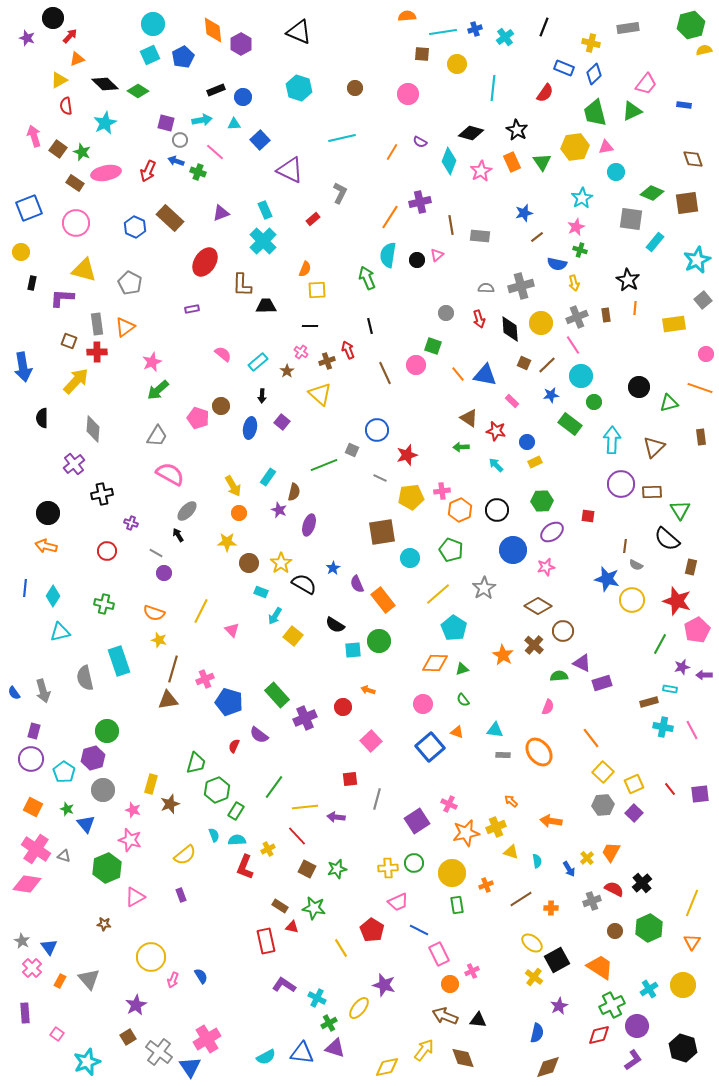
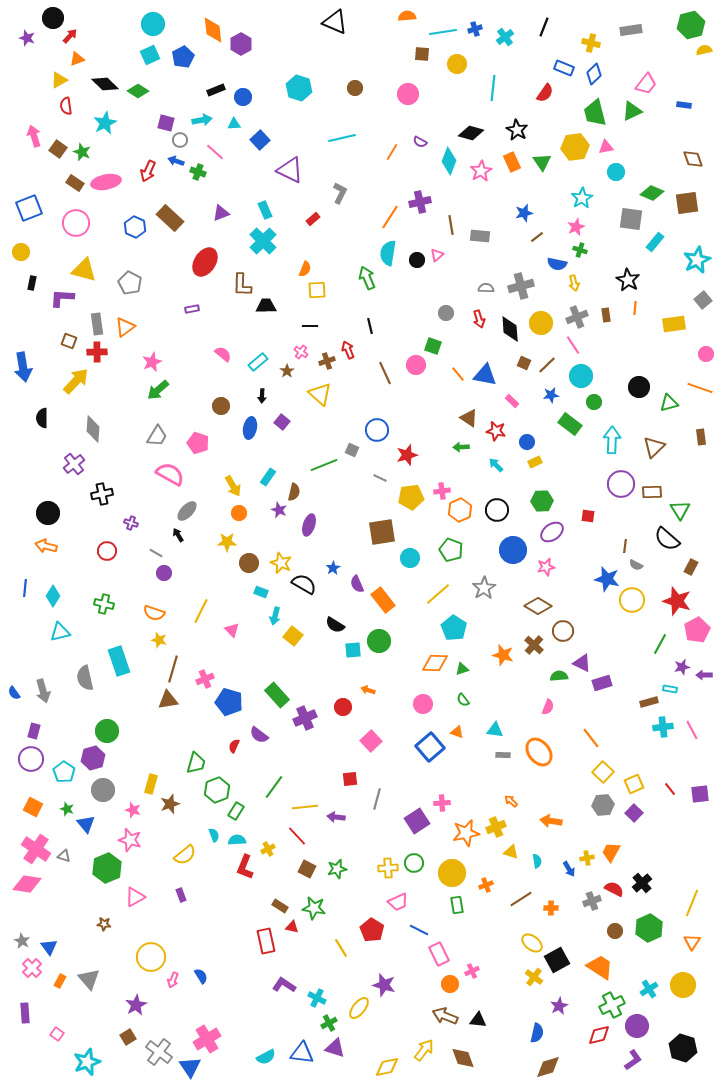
gray rectangle at (628, 28): moved 3 px right, 2 px down
black triangle at (299, 32): moved 36 px right, 10 px up
pink ellipse at (106, 173): moved 9 px down
cyan semicircle at (388, 255): moved 2 px up
pink pentagon at (198, 418): moved 25 px down
yellow star at (281, 563): rotated 15 degrees counterclockwise
brown rectangle at (691, 567): rotated 14 degrees clockwise
cyan arrow at (275, 616): rotated 18 degrees counterclockwise
orange star at (503, 655): rotated 15 degrees counterclockwise
cyan cross at (663, 727): rotated 18 degrees counterclockwise
pink cross at (449, 804): moved 7 px left, 1 px up; rotated 28 degrees counterclockwise
yellow cross at (587, 858): rotated 32 degrees clockwise
